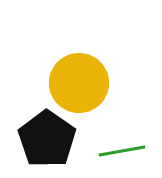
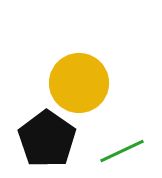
green line: rotated 15 degrees counterclockwise
